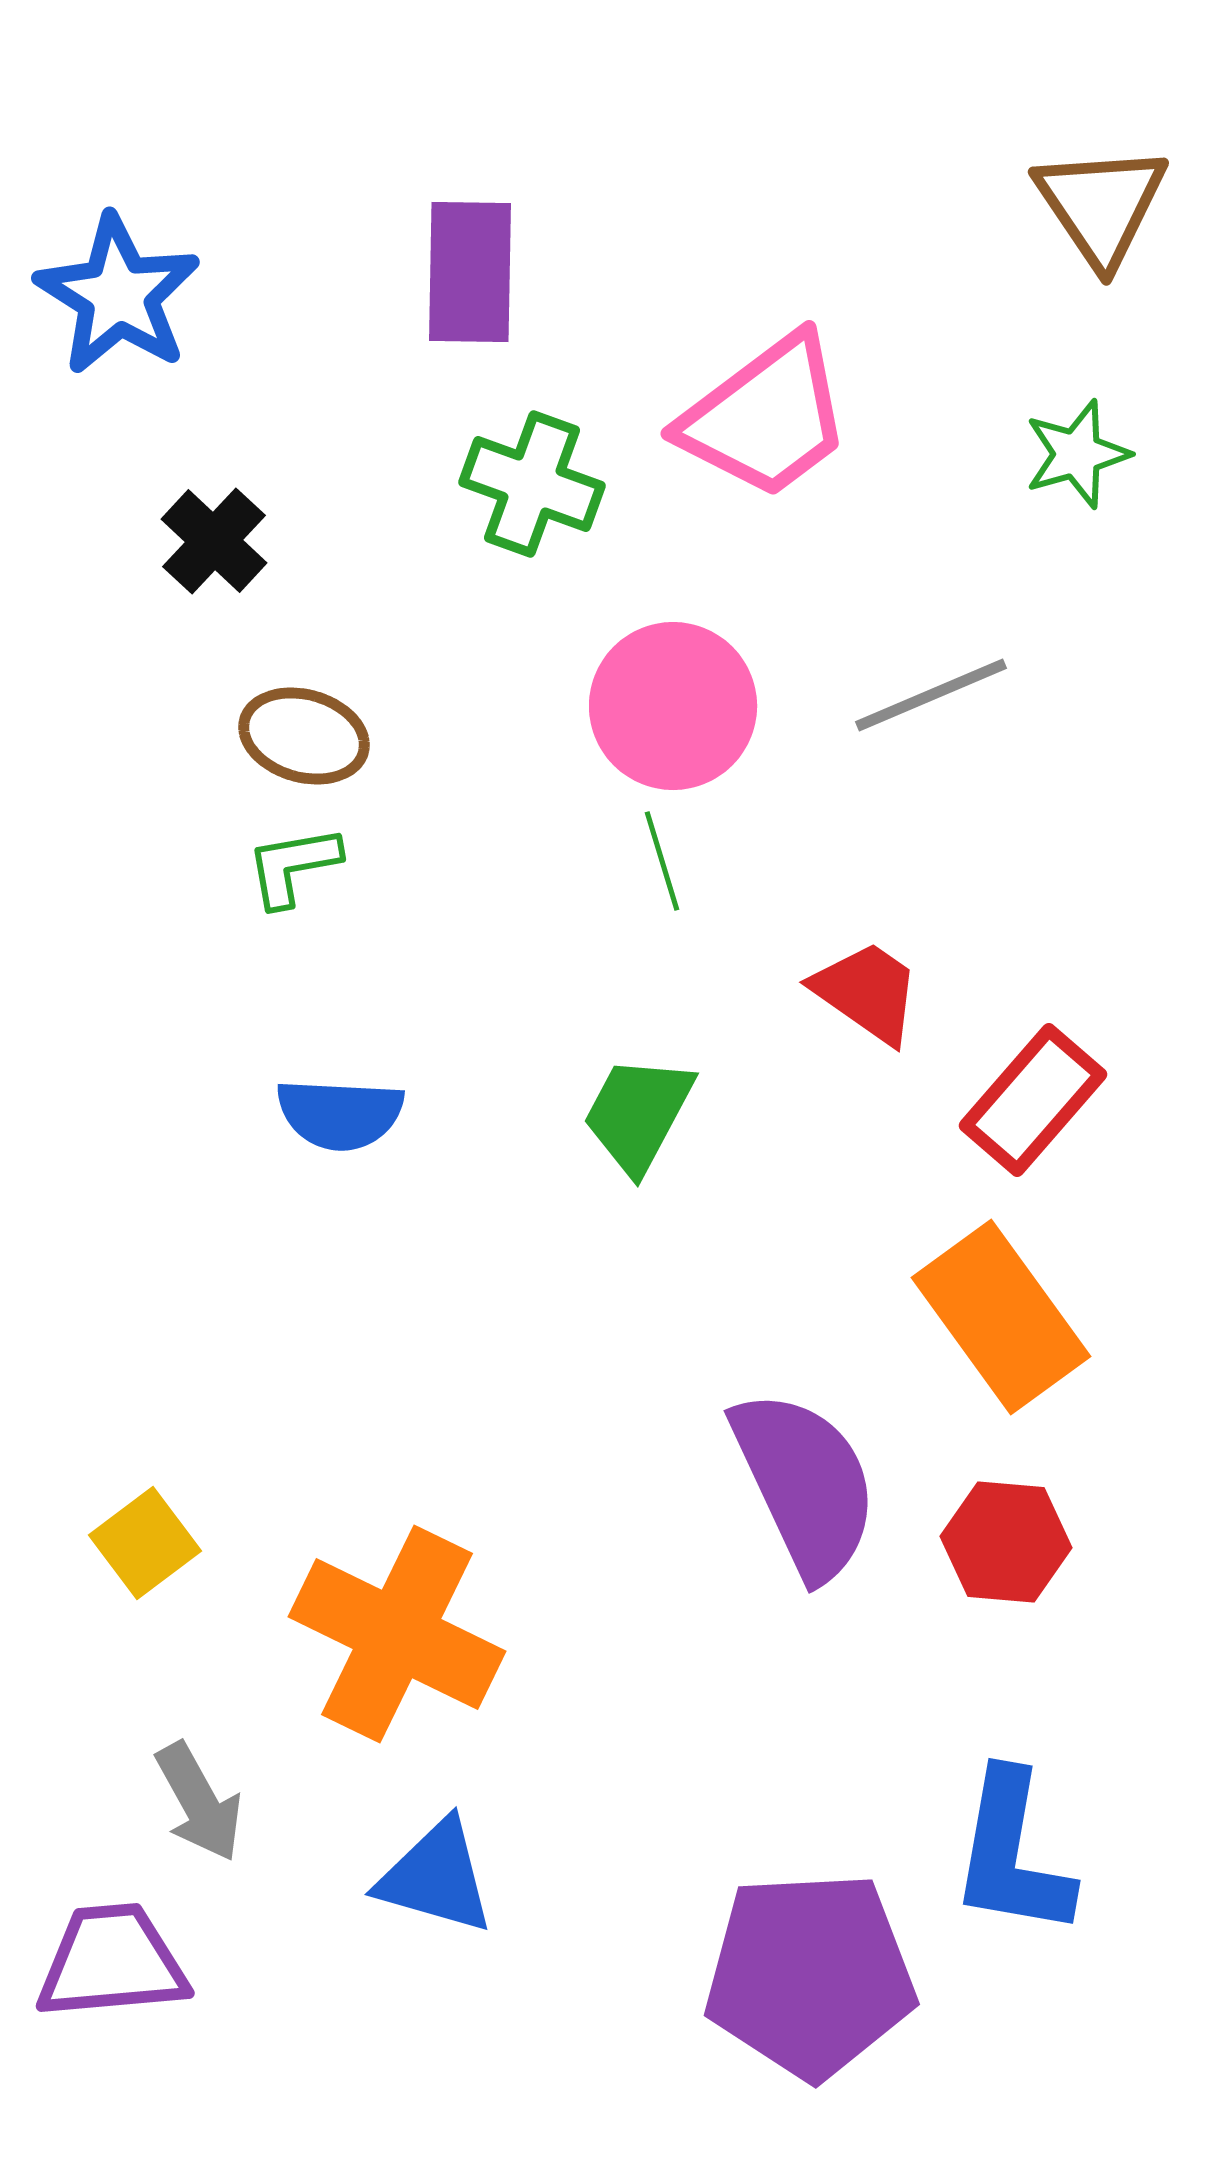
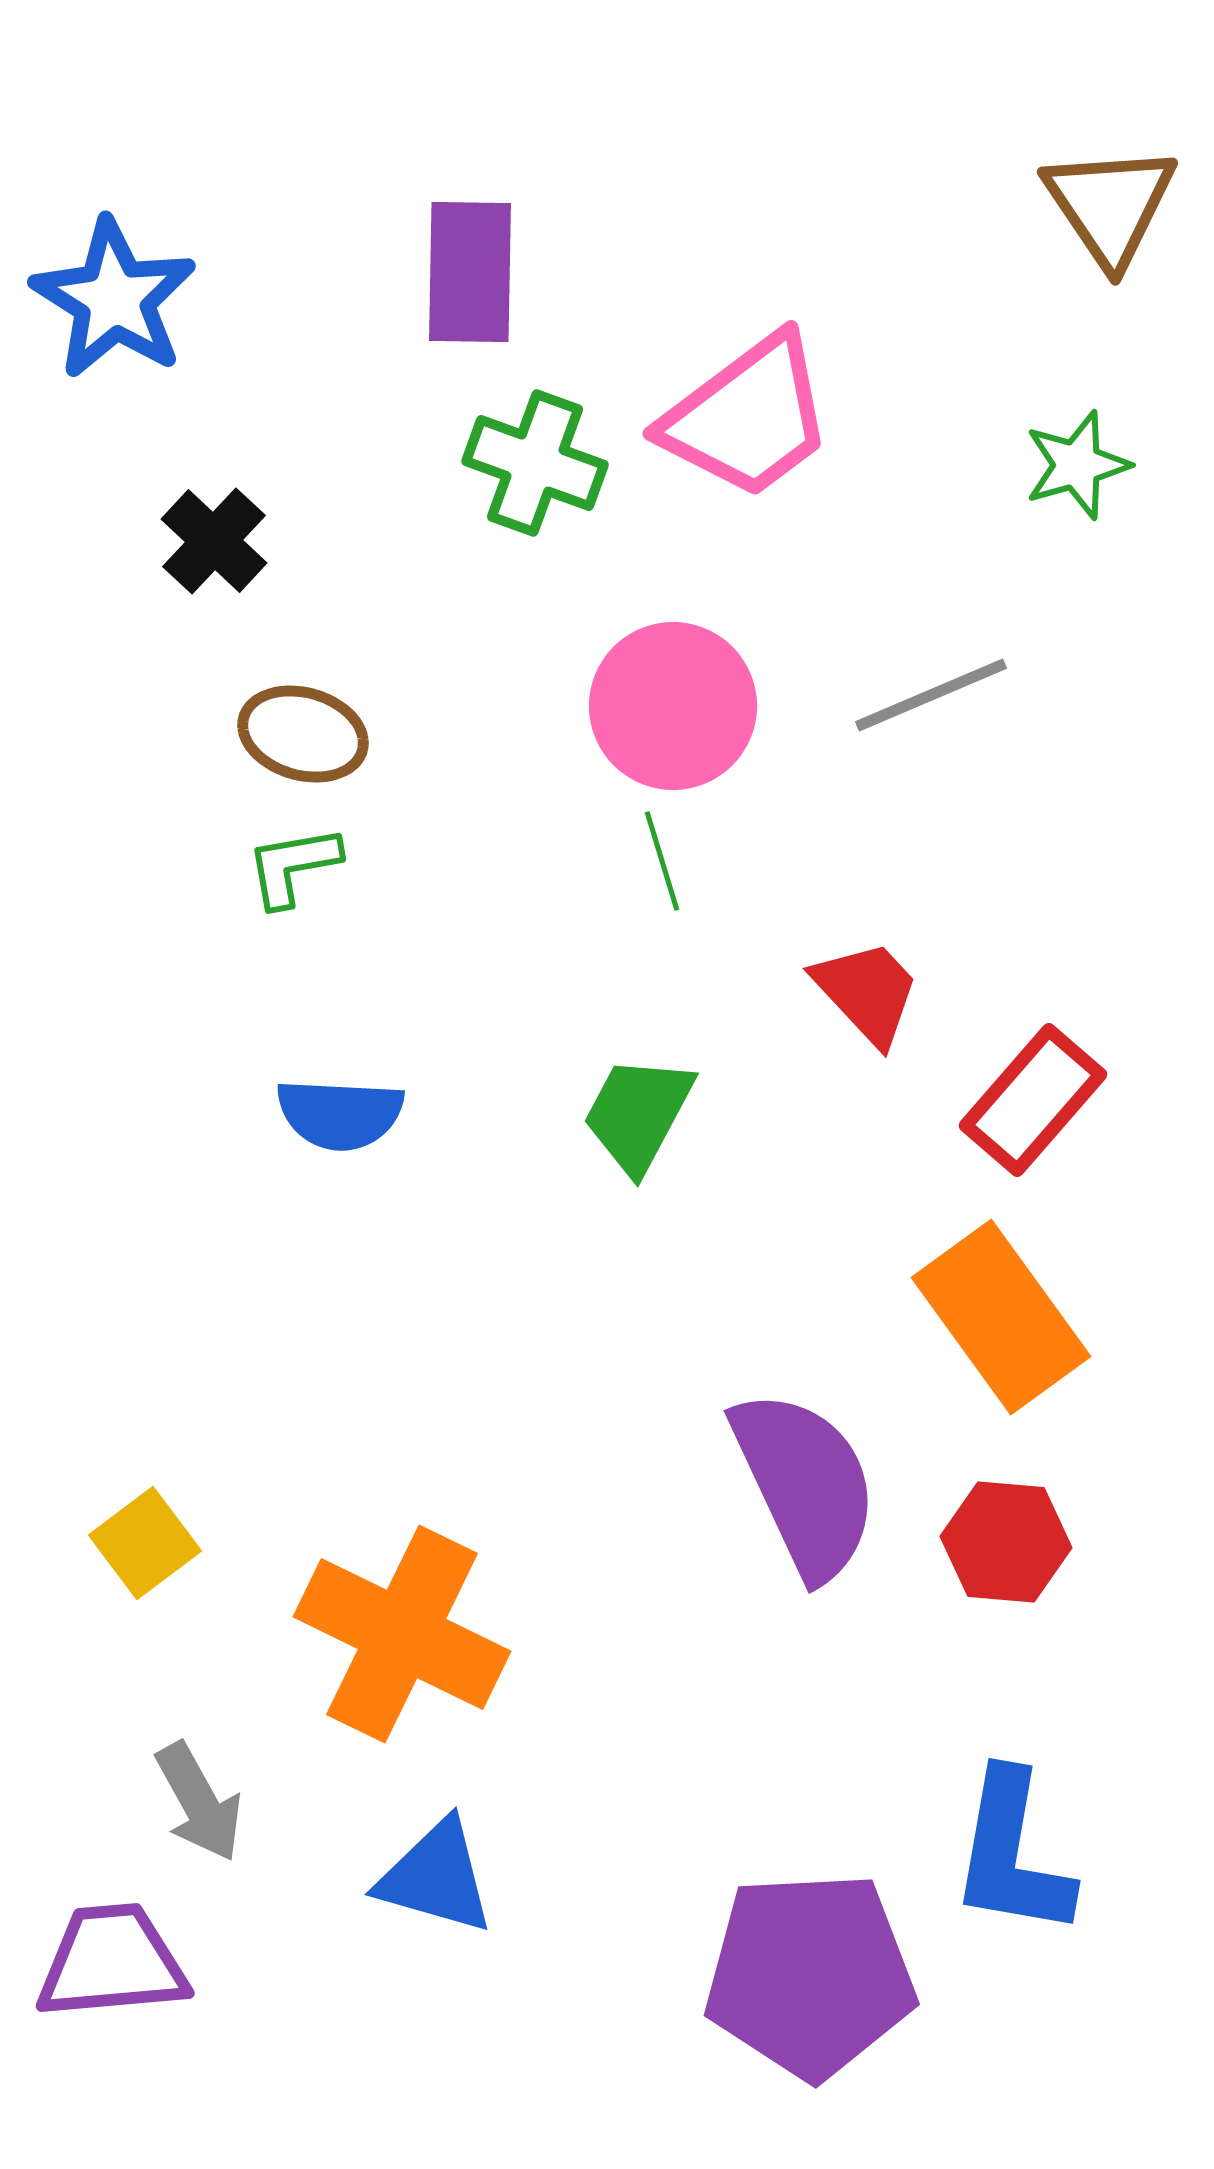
brown triangle: moved 9 px right
blue star: moved 4 px left, 4 px down
pink trapezoid: moved 18 px left
green star: moved 11 px down
green cross: moved 3 px right, 21 px up
brown ellipse: moved 1 px left, 2 px up
red trapezoid: rotated 12 degrees clockwise
orange cross: moved 5 px right
